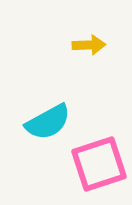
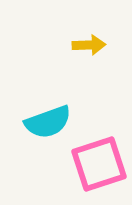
cyan semicircle: rotated 9 degrees clockwise
